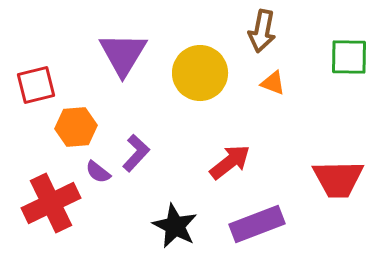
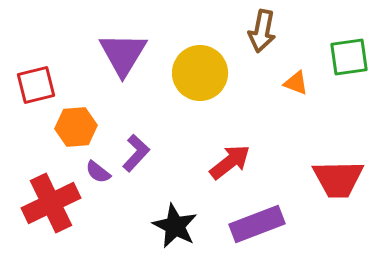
green square: rotated 9 degrees counterclockwise
orange triangle: moved 23 px right
